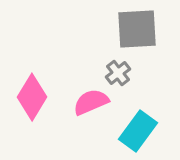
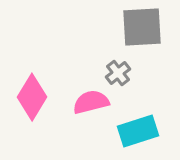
gray square: moved 5 px right, 2 px up
pink semicircle: rotated 9 degrees clockwise
cyan rectangle: rotated 36 degrees clockwise
